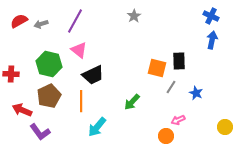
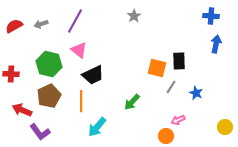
blue cross: rotated 21 degrees counterclockwise
red semicircle: moved 5 px left, 5 px down
blue arrow: moved 4 px right, 4 px down
